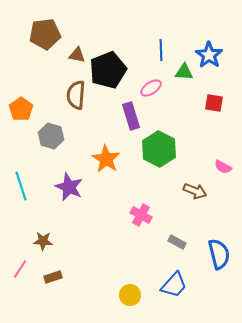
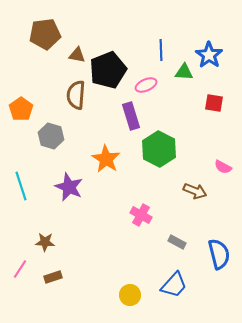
pink ellipse: moved 5 px left, 3 px up; rotated 10 degrees clockwise
brown star: moved 2 px right, 1 px down
